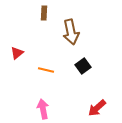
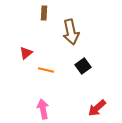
red triangle: moved 9 px right
